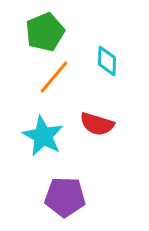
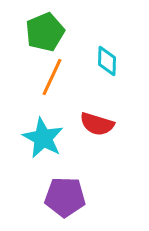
orange line: moved 2 px left; rotated 15 degrees counterclockwise
cyan star: moved 2 px down
